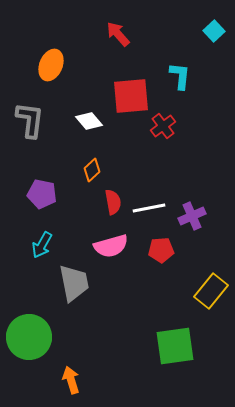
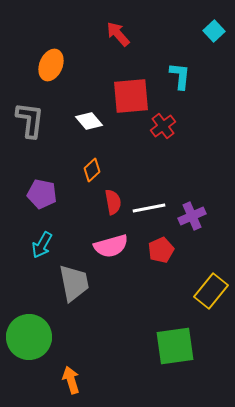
red pentagon: rotated 20 degrees counterclockwise
